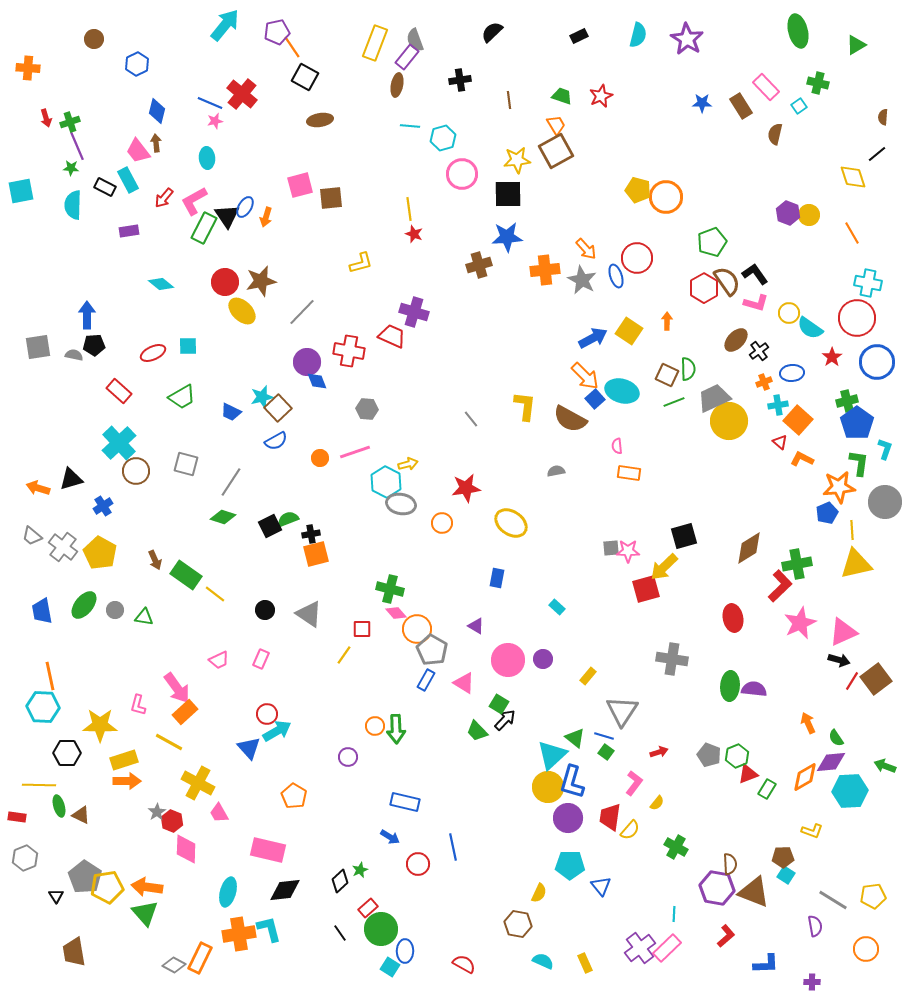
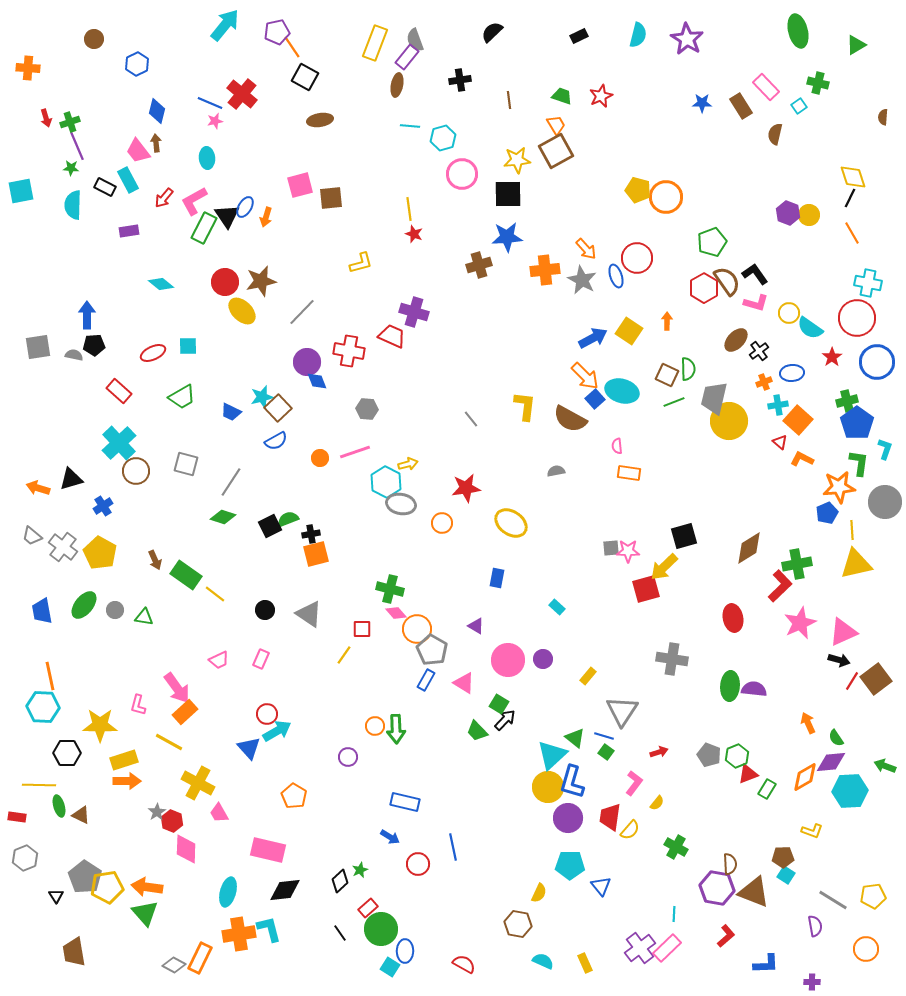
black line at (877, 154): moved 27 px left, 44 px down; rotated 24 degrees counterclockwise
gray trapezoid at (714, 398): rotated 52 degrees counterclockwise
